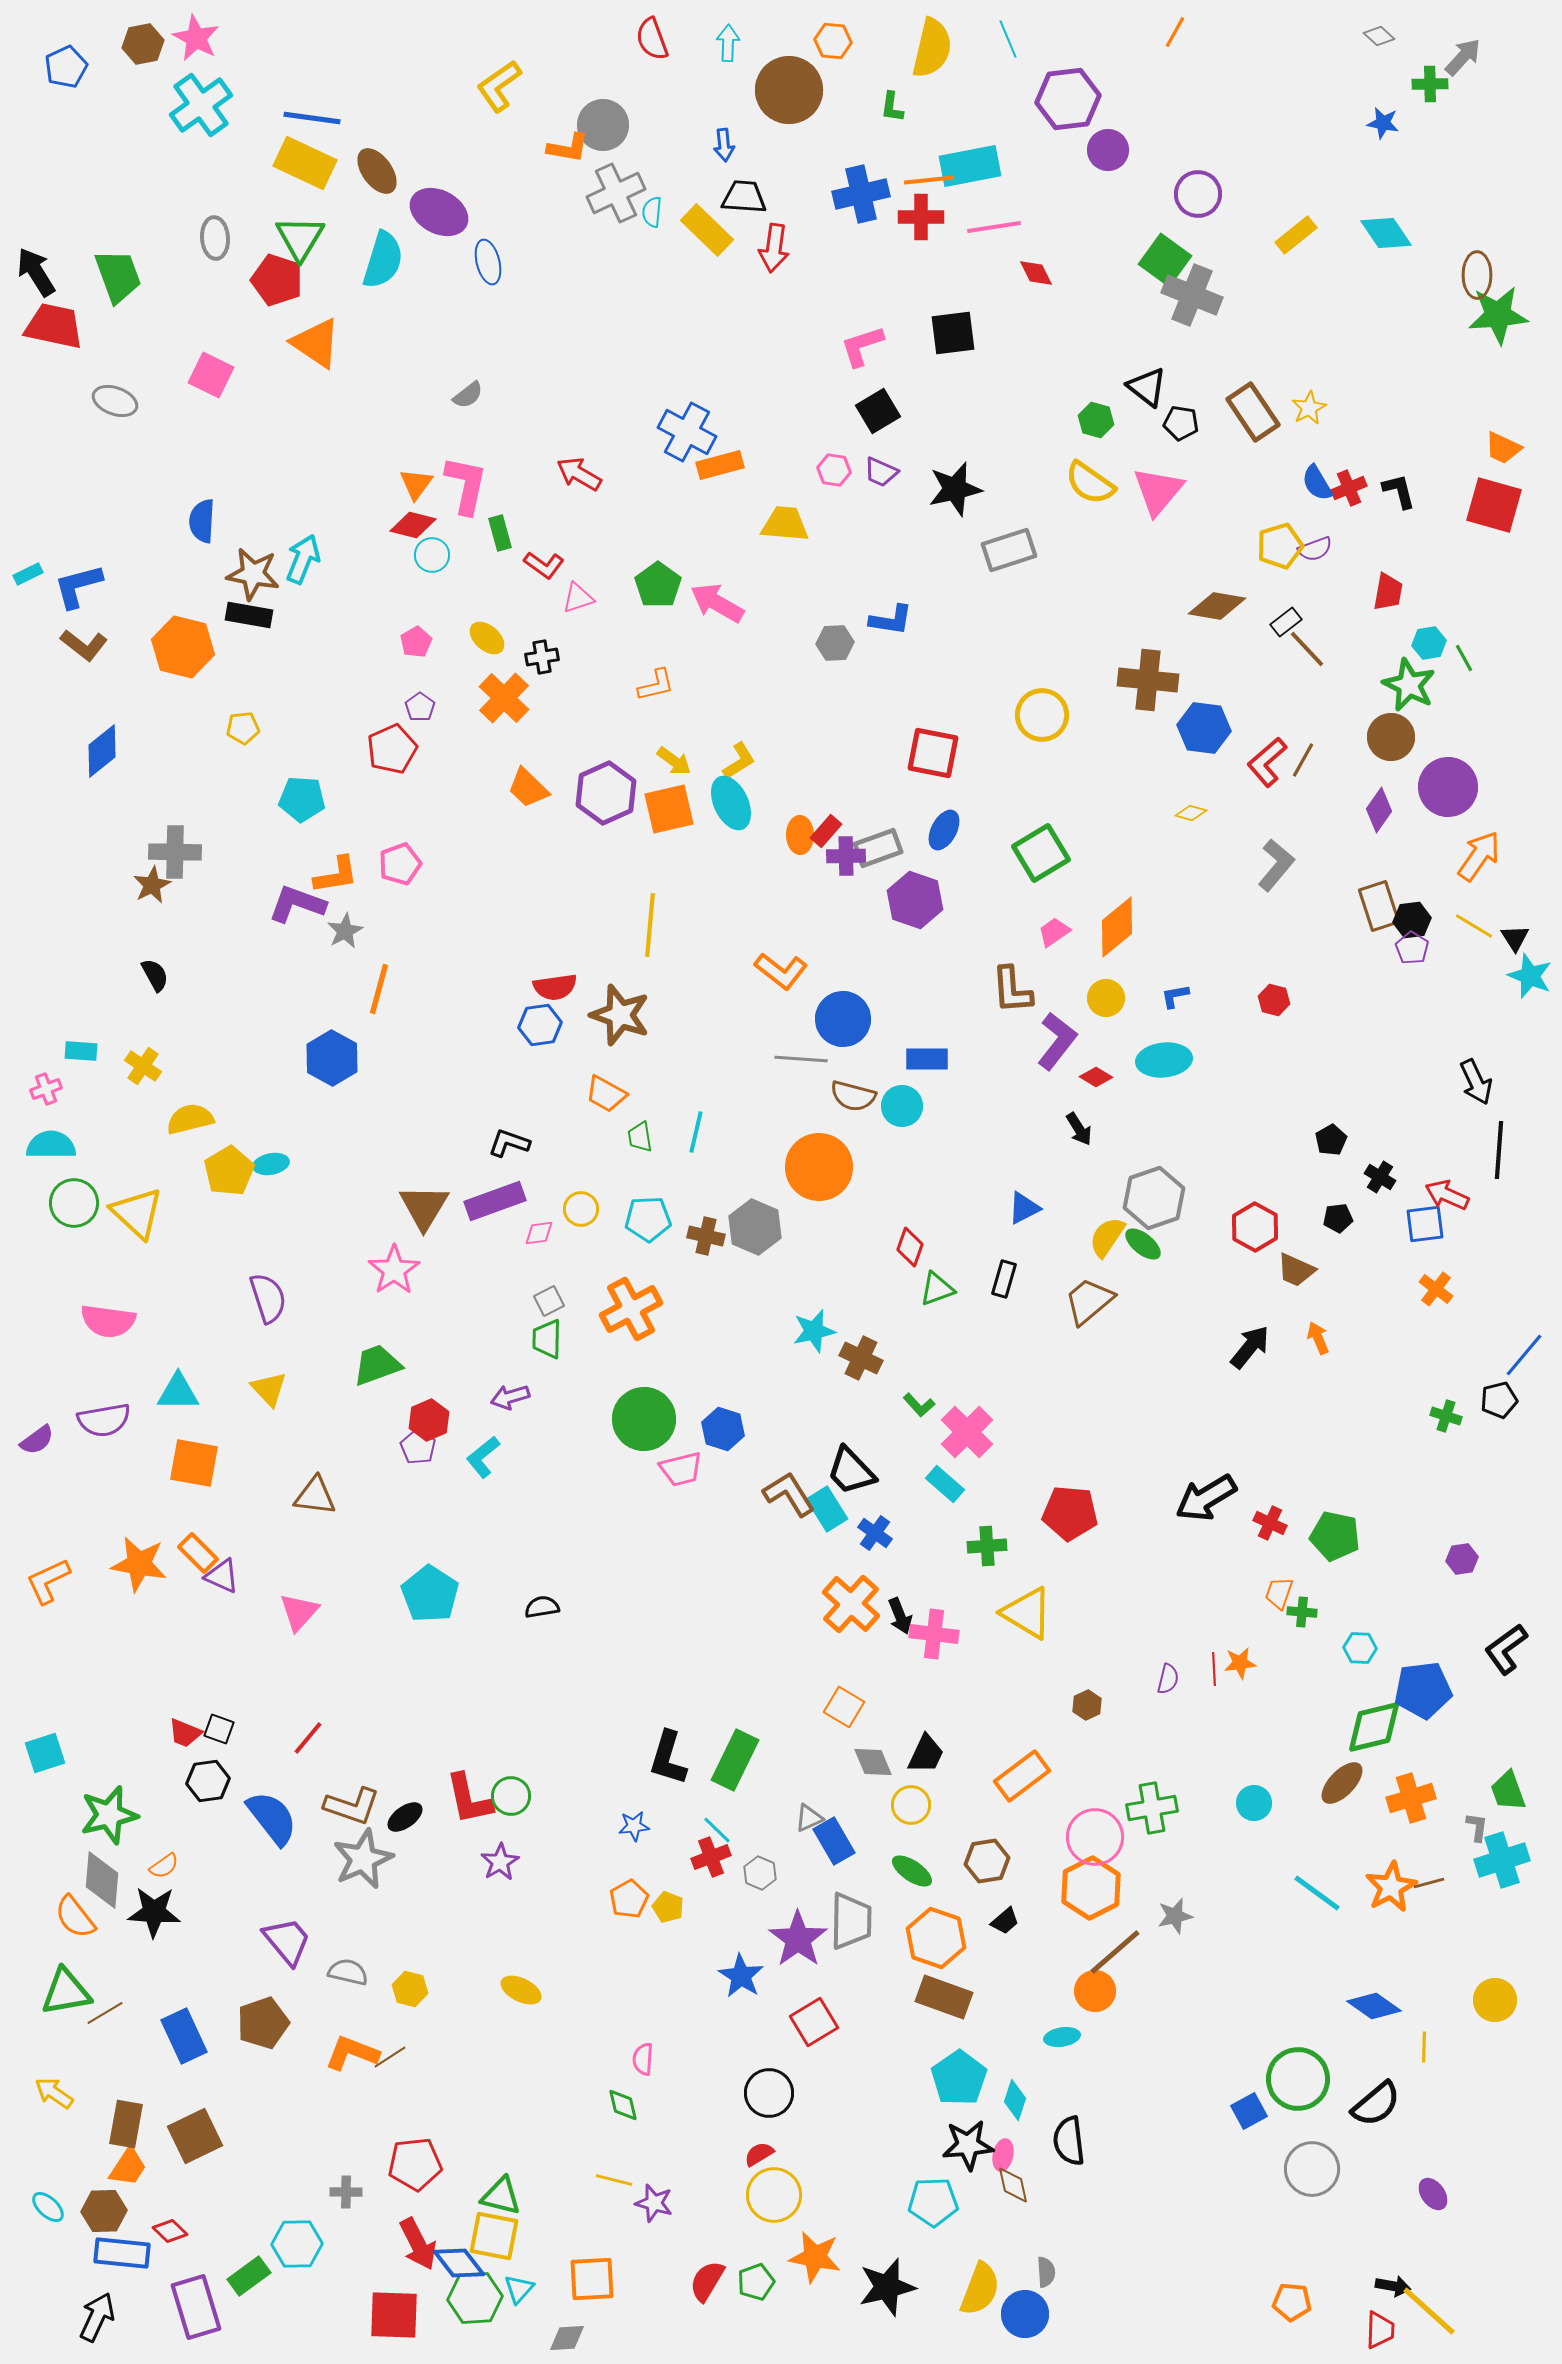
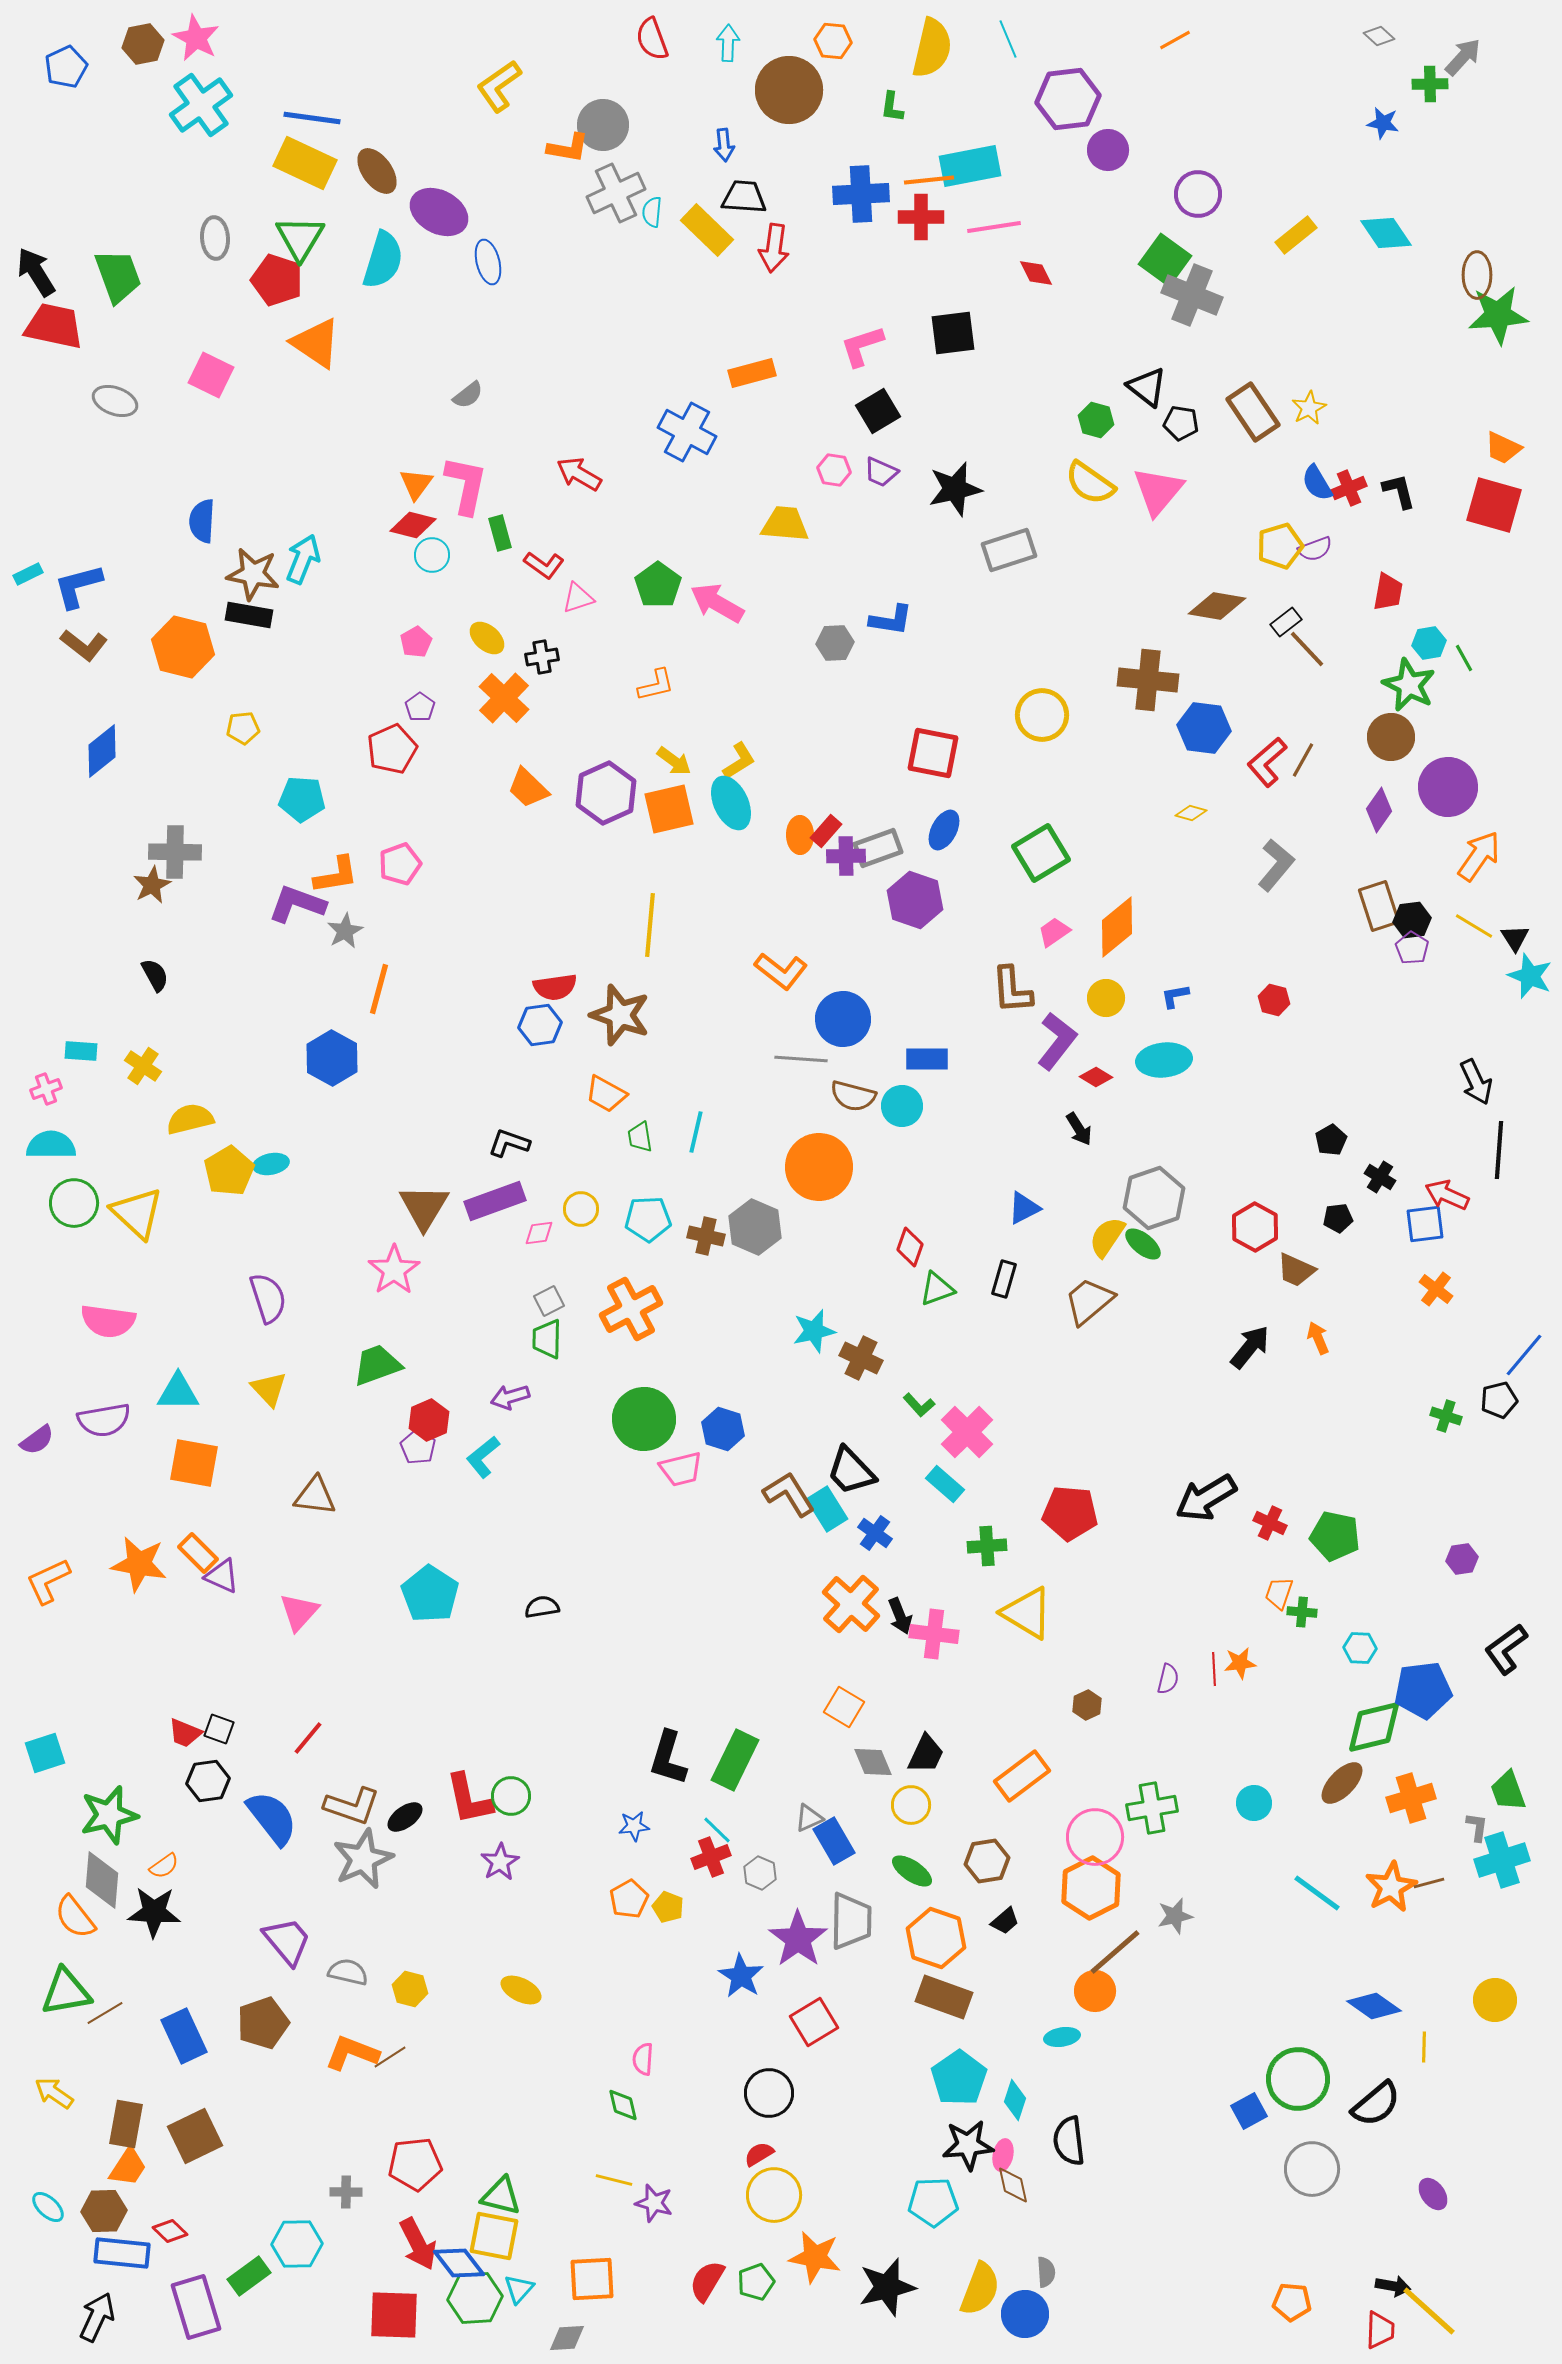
orange line at (1175, 32): moved 8 px down; rotated 32 degrees clockwise
blue cross at (861, 194): rotated 10 degrees clockwise
orange rectangle at (720, 465): moved 32 px right, 92 px up
